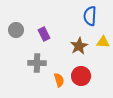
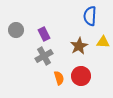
gray cross: moved 7 px right, 7 px up; rotated 30 degrees counterclockwise
orange semicircle: moved 2 px up
